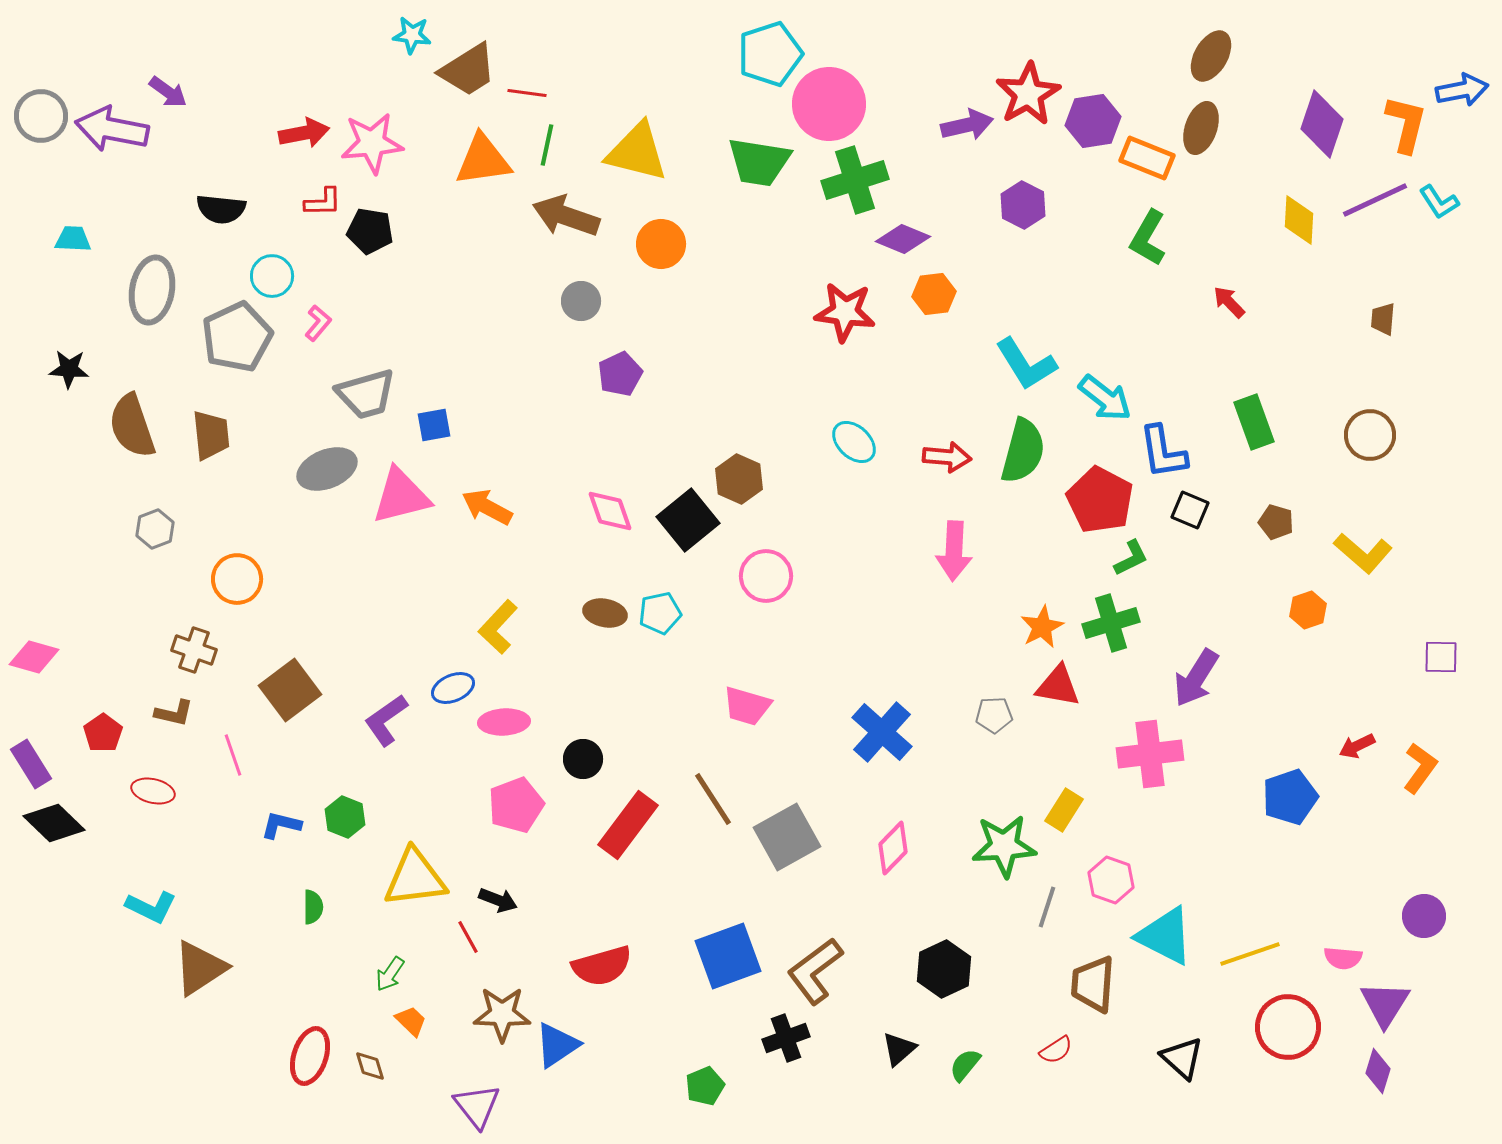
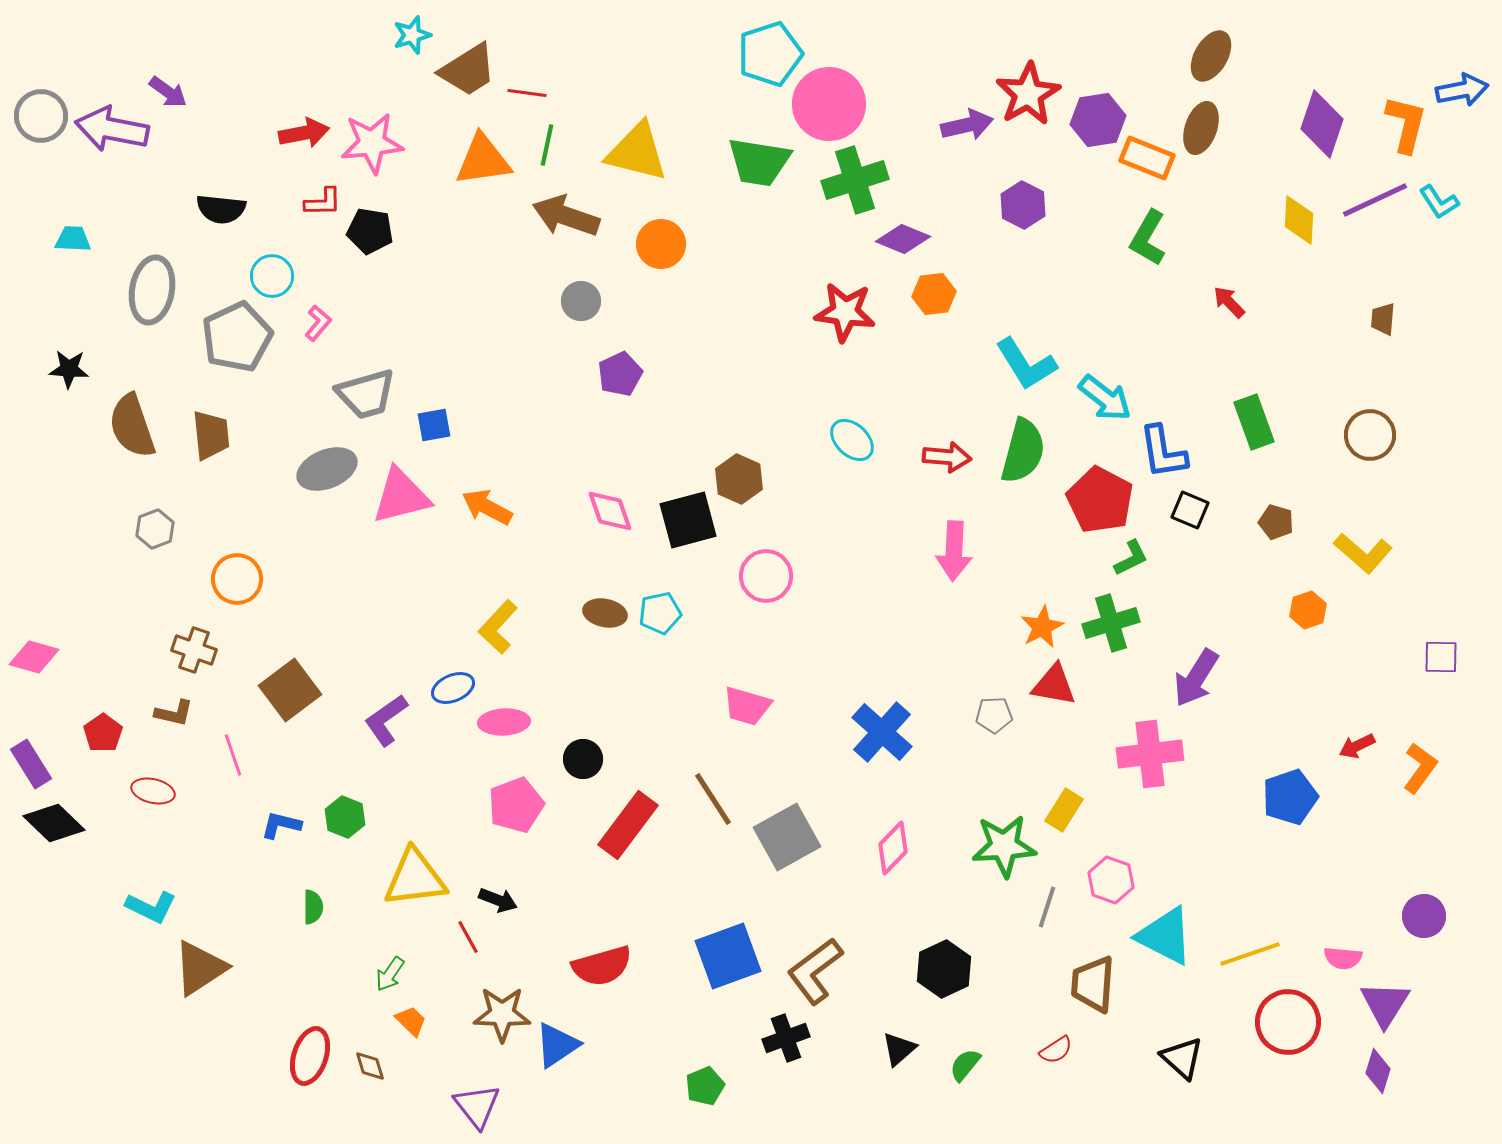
cyan star at (412, 35): rotated 24 degrees counterclockwise
purple hexagon at (1093, 121): moved 5 px right, 1 px up
cyan ellipse at (854, 442): moved 2 px left, 2 px up
black square at (688, 520): rotated 24 degrees clockwise
red triangle at (1058, 686): moved 4 px left, 1 px up
red circle at (1288, 1027): moved 5 px up
